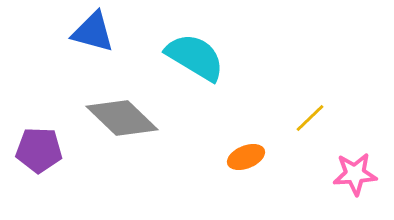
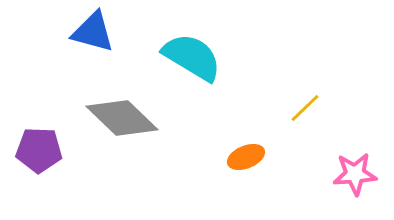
cyan semicircle: moved 3 px left
yellow line: moved 5 px left, 10 px up
